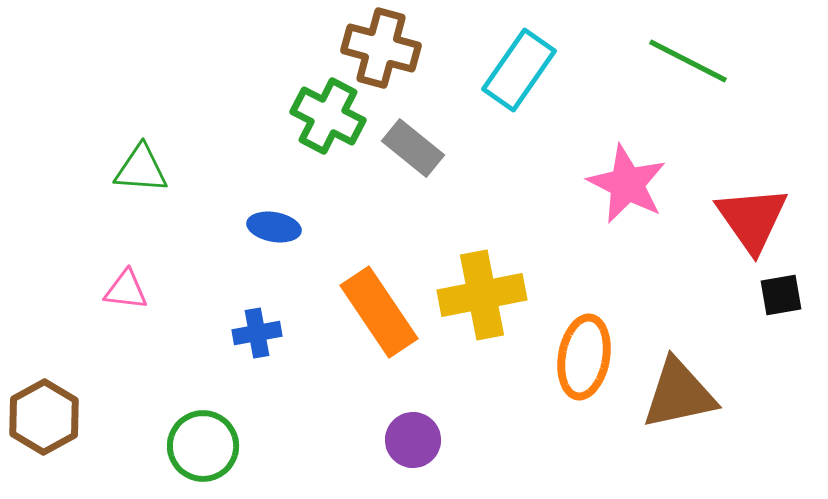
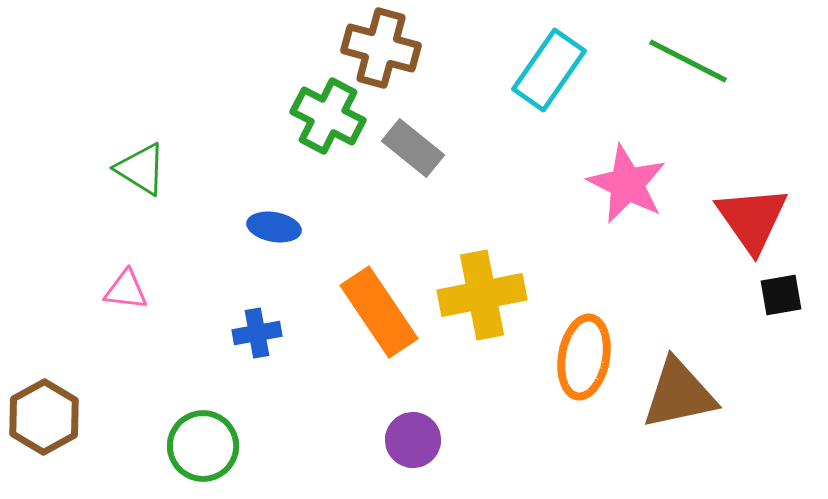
cyan rectangle: moved 30 px right
green triangle: rotated 28 degrees clockwise
